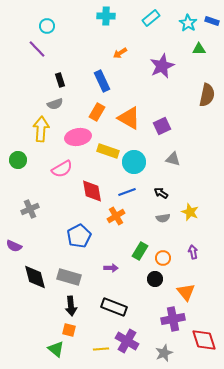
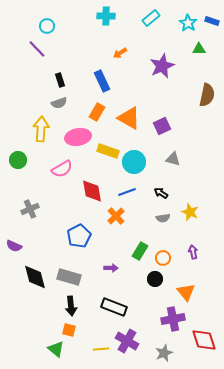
gray semicircle at (55, 104): moved 4 px right, 1 px up
orange cross at (116, 216): rotated 12 degrees counterclockwise
